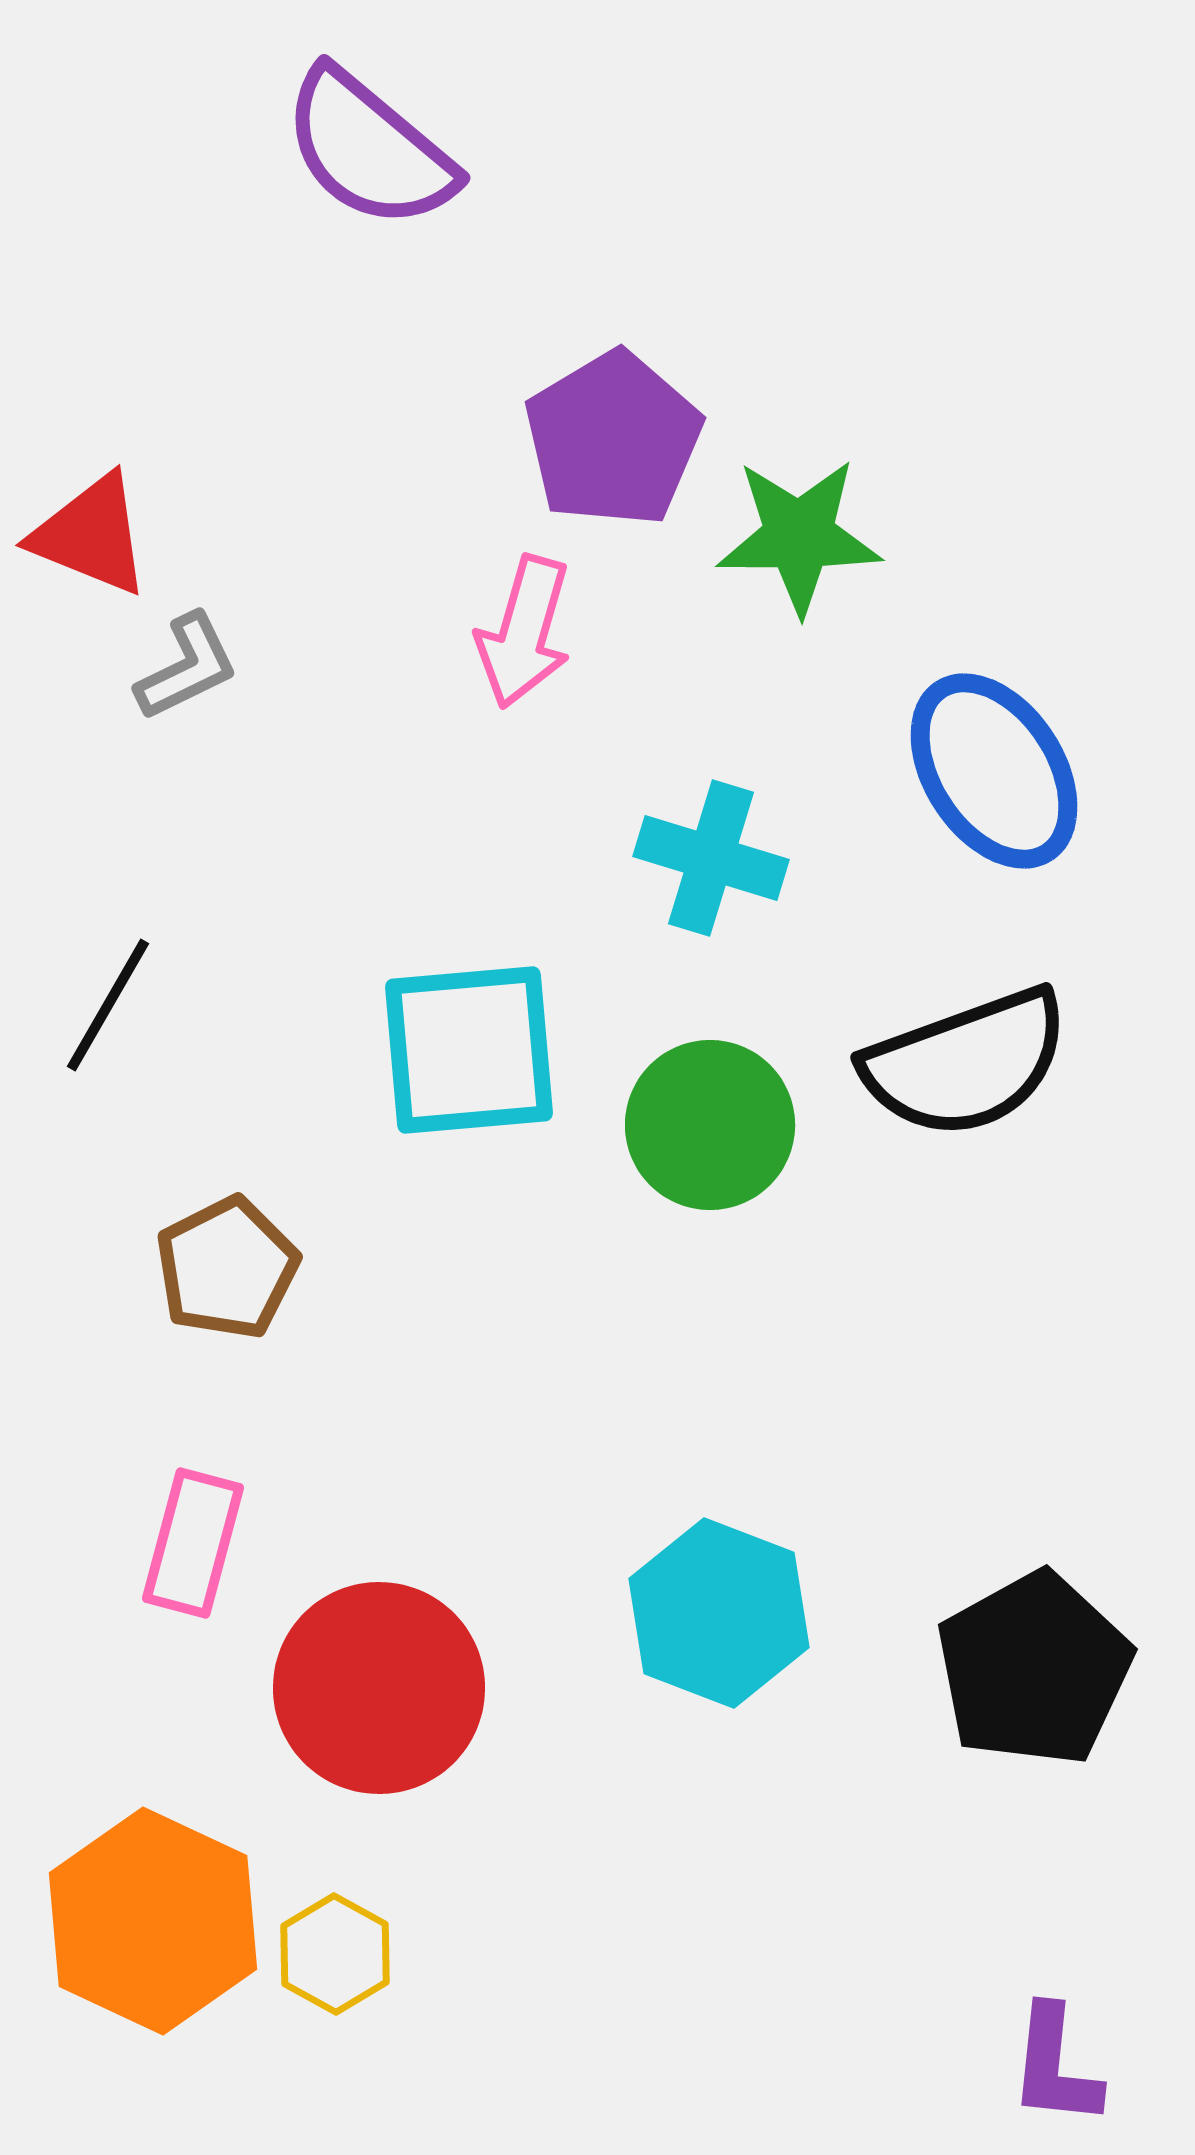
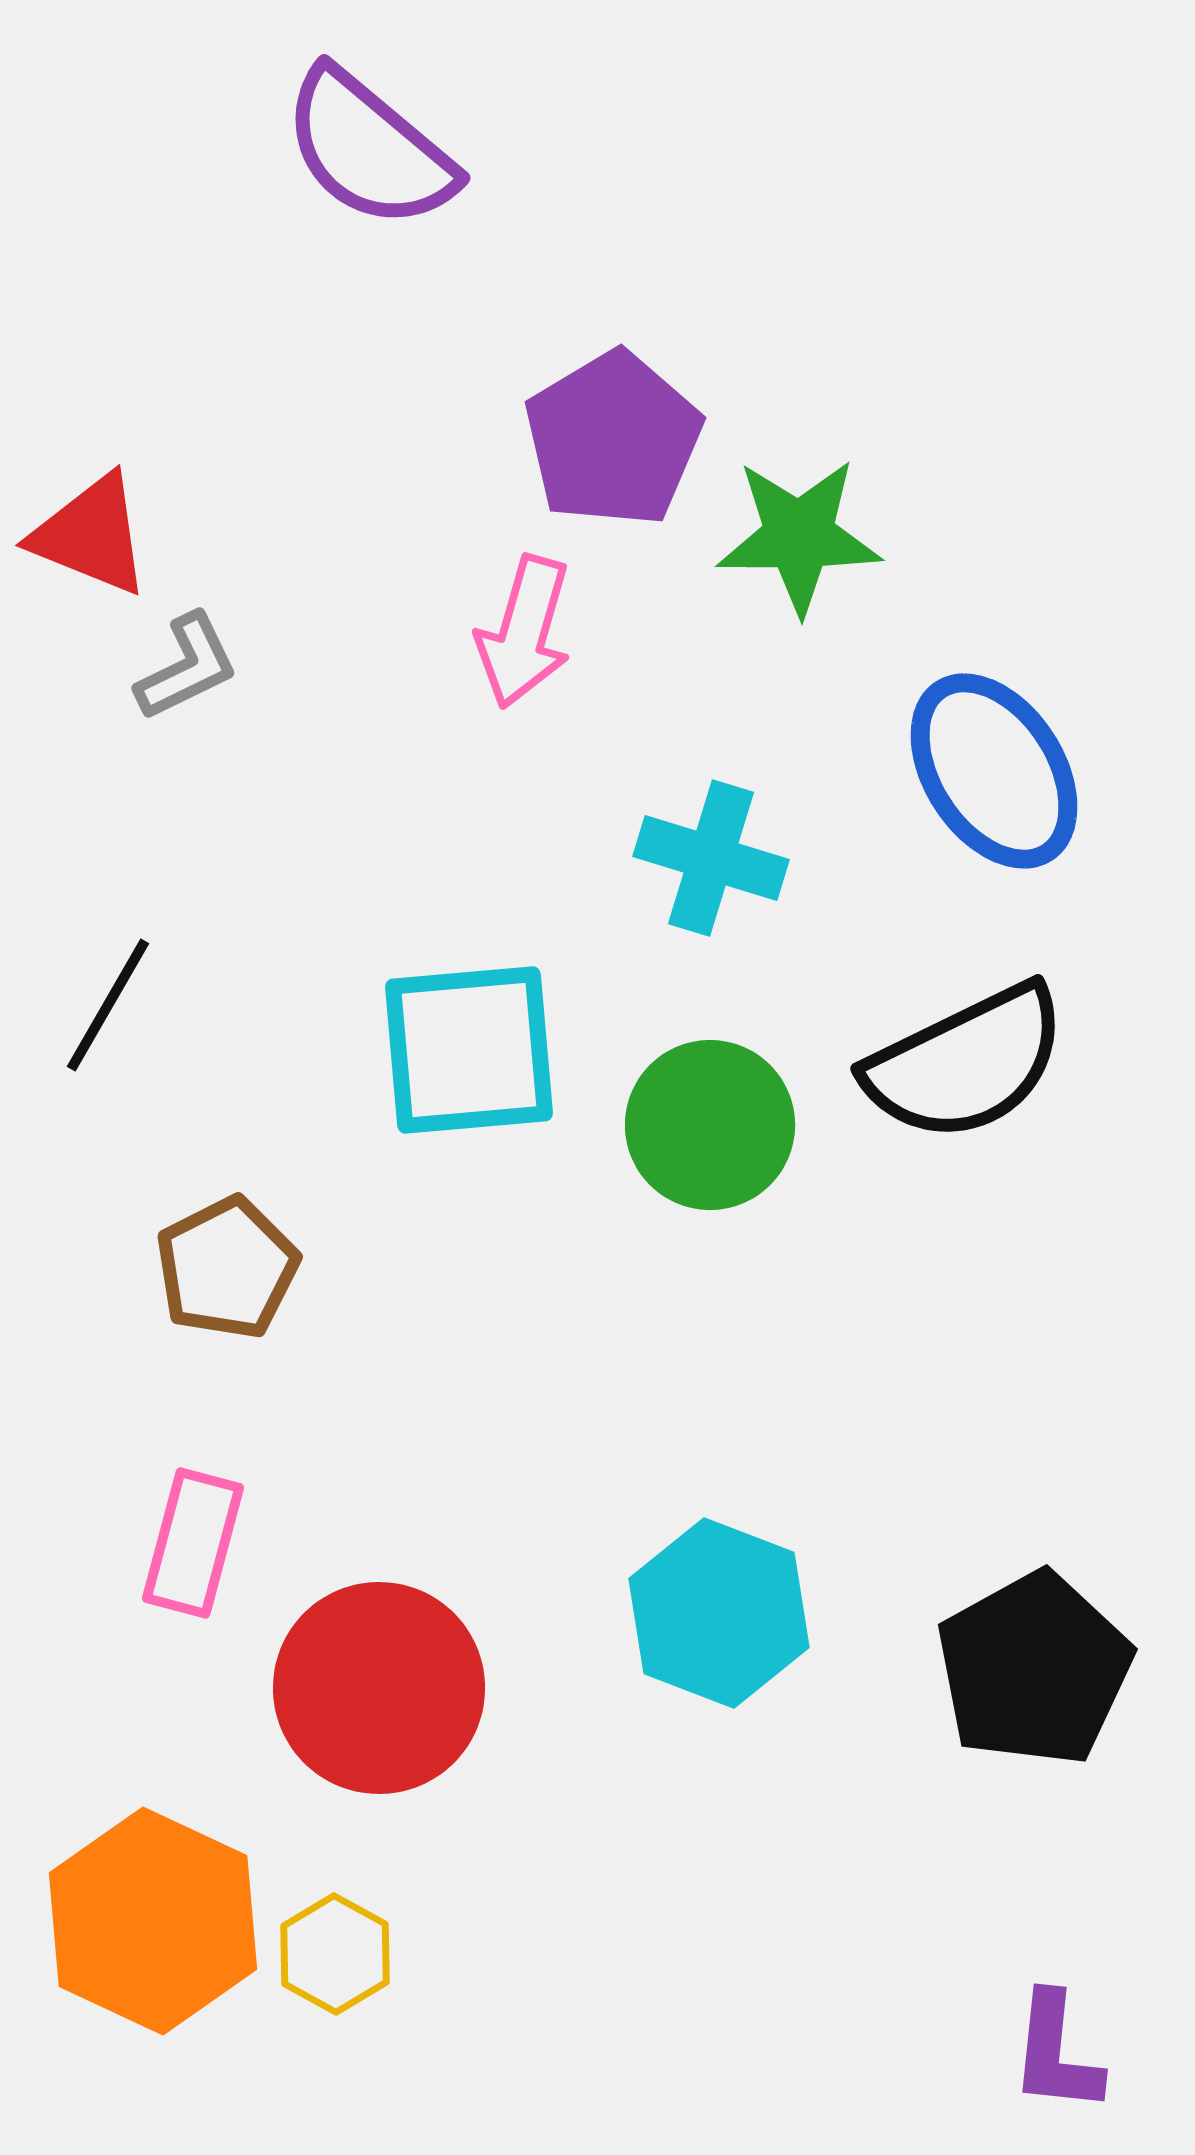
black semicircle: rotated 6 degrees counterclockwise
purple L-shape: moved 1 px right, 13 px up
